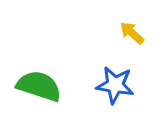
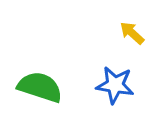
green semicircle: moved 1 px right, 1 px down
